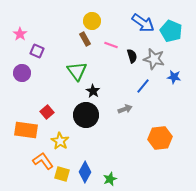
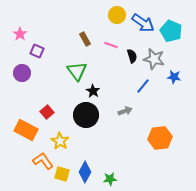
yellow circle: moved 25 px right, 6 px up
gray arrow: moved 2 px down
orange rectangle: rotated 20 degrees clockwise
green star: rotated 16 degrees clockwise
